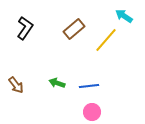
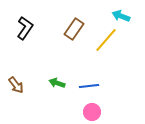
cyan arrow: moved 3 px left; rotated 12 degrees counterclockwise
brown rectangle: rotated 15 degrees counterclockwise
